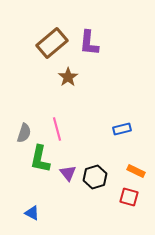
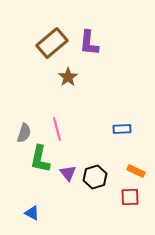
blue rectangle: rotated 12 degrees clockwise
red square: moved 1 px right; rotated 18 degrees counterclockwise
